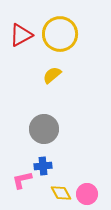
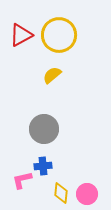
yellow circle: moved 1 px left, 1 px down
yellow diamond: rotated 35 degrees clockwise
